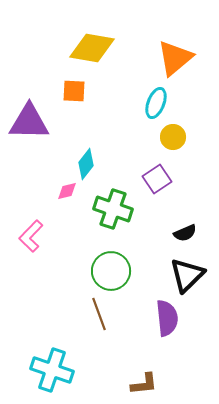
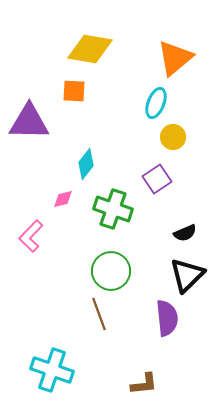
yellow diamond: moved 2 px left, 1 px down
pink diamond: moved 4 px left, 8 px down
